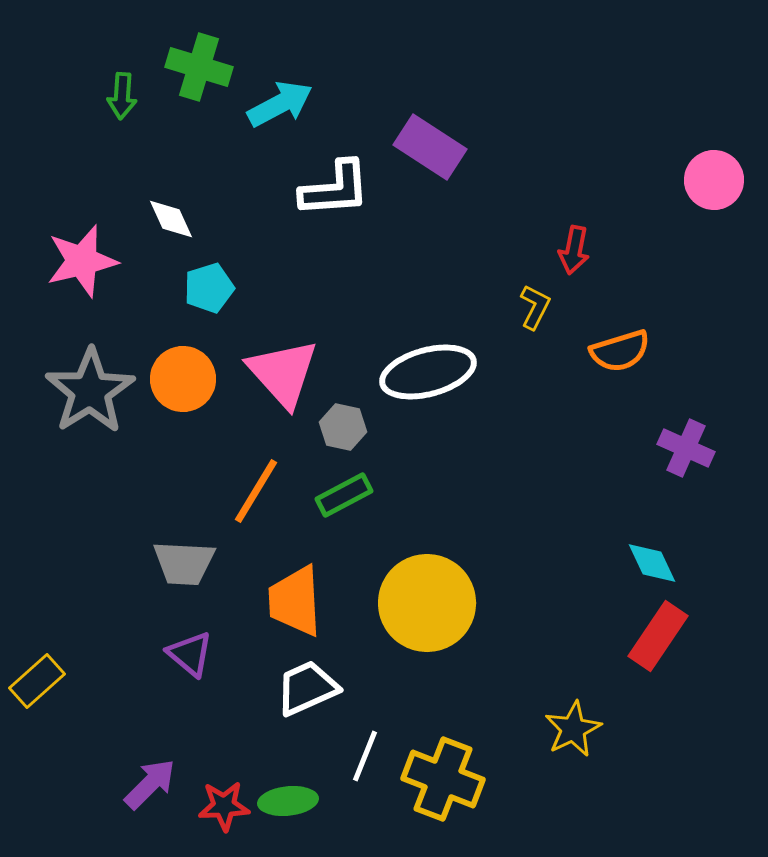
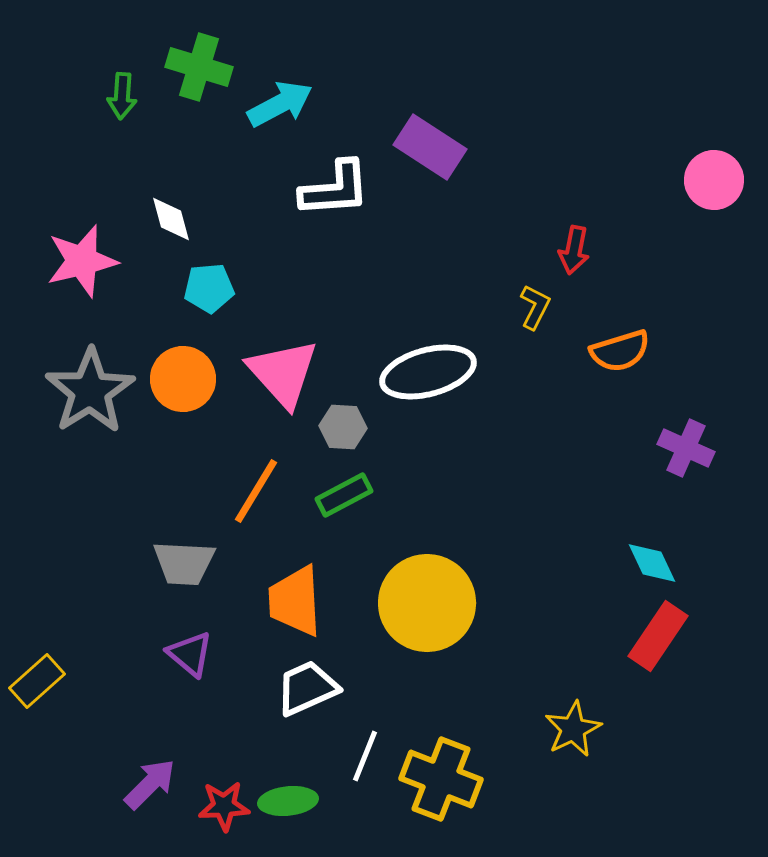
white diamond: rotated 9 degrees clockwise
cyan pentagon: rotated 12 degrees clockwise
gray hexagon: rotated 9 degrees counterclockwise
yellow cross: moved 2 px left
